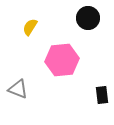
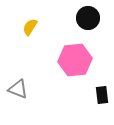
pink hexagon: moved 13 px right
